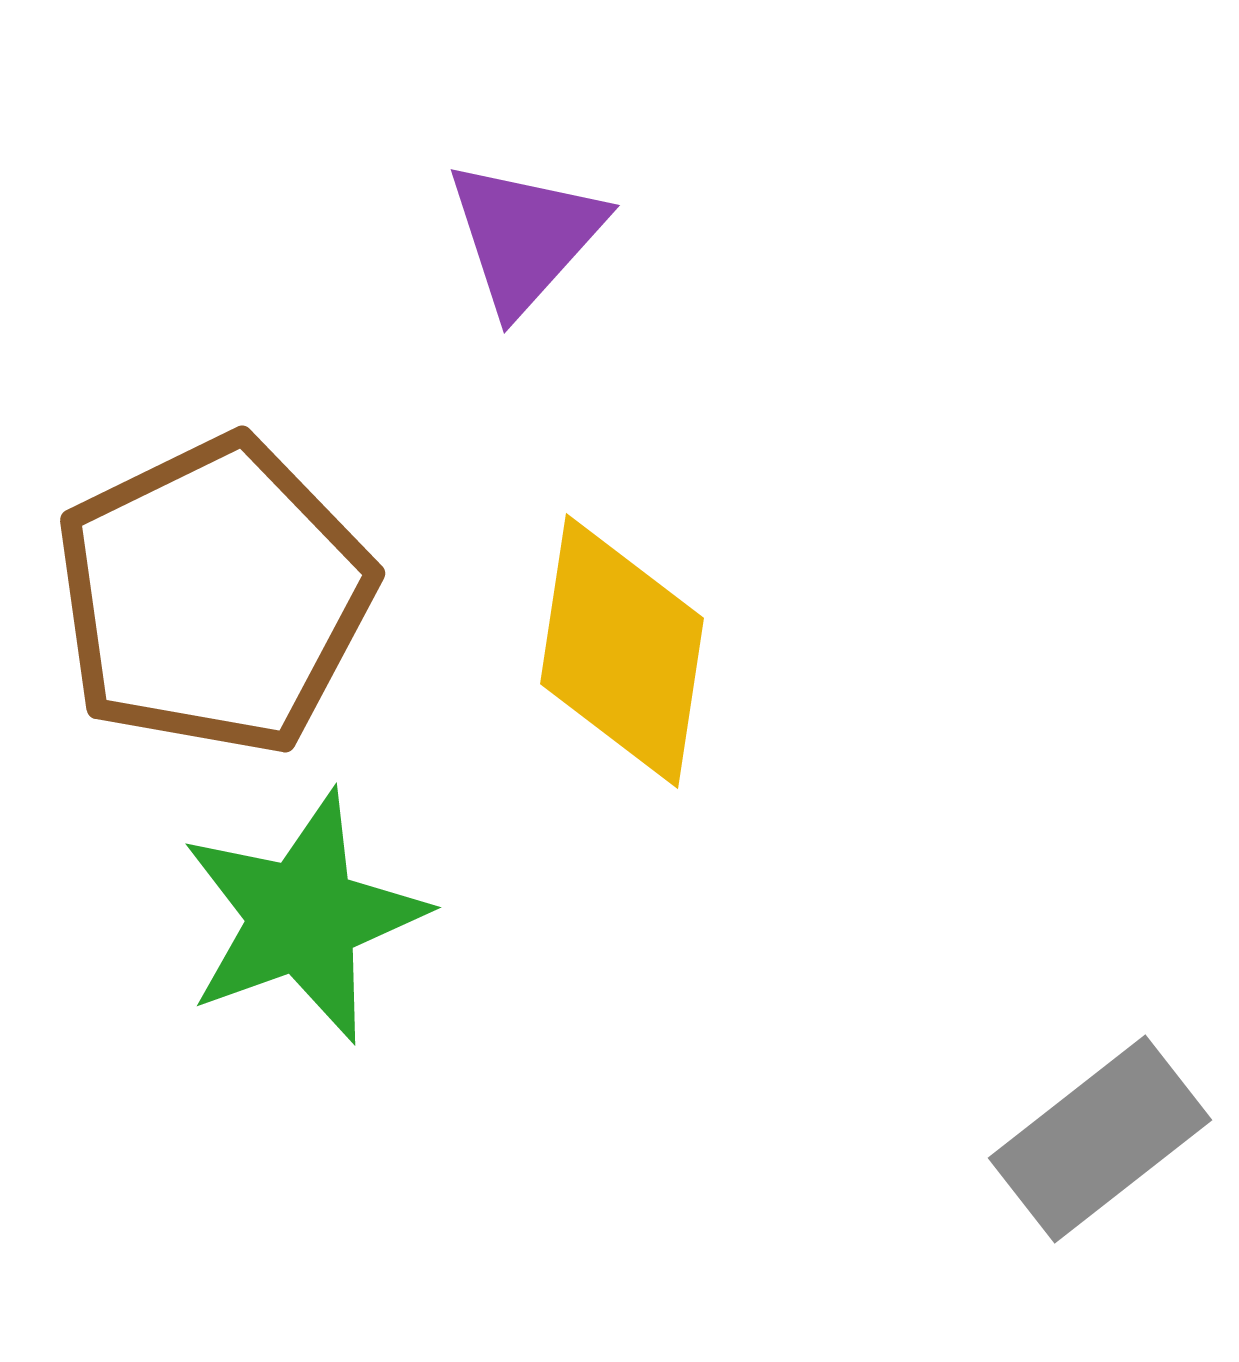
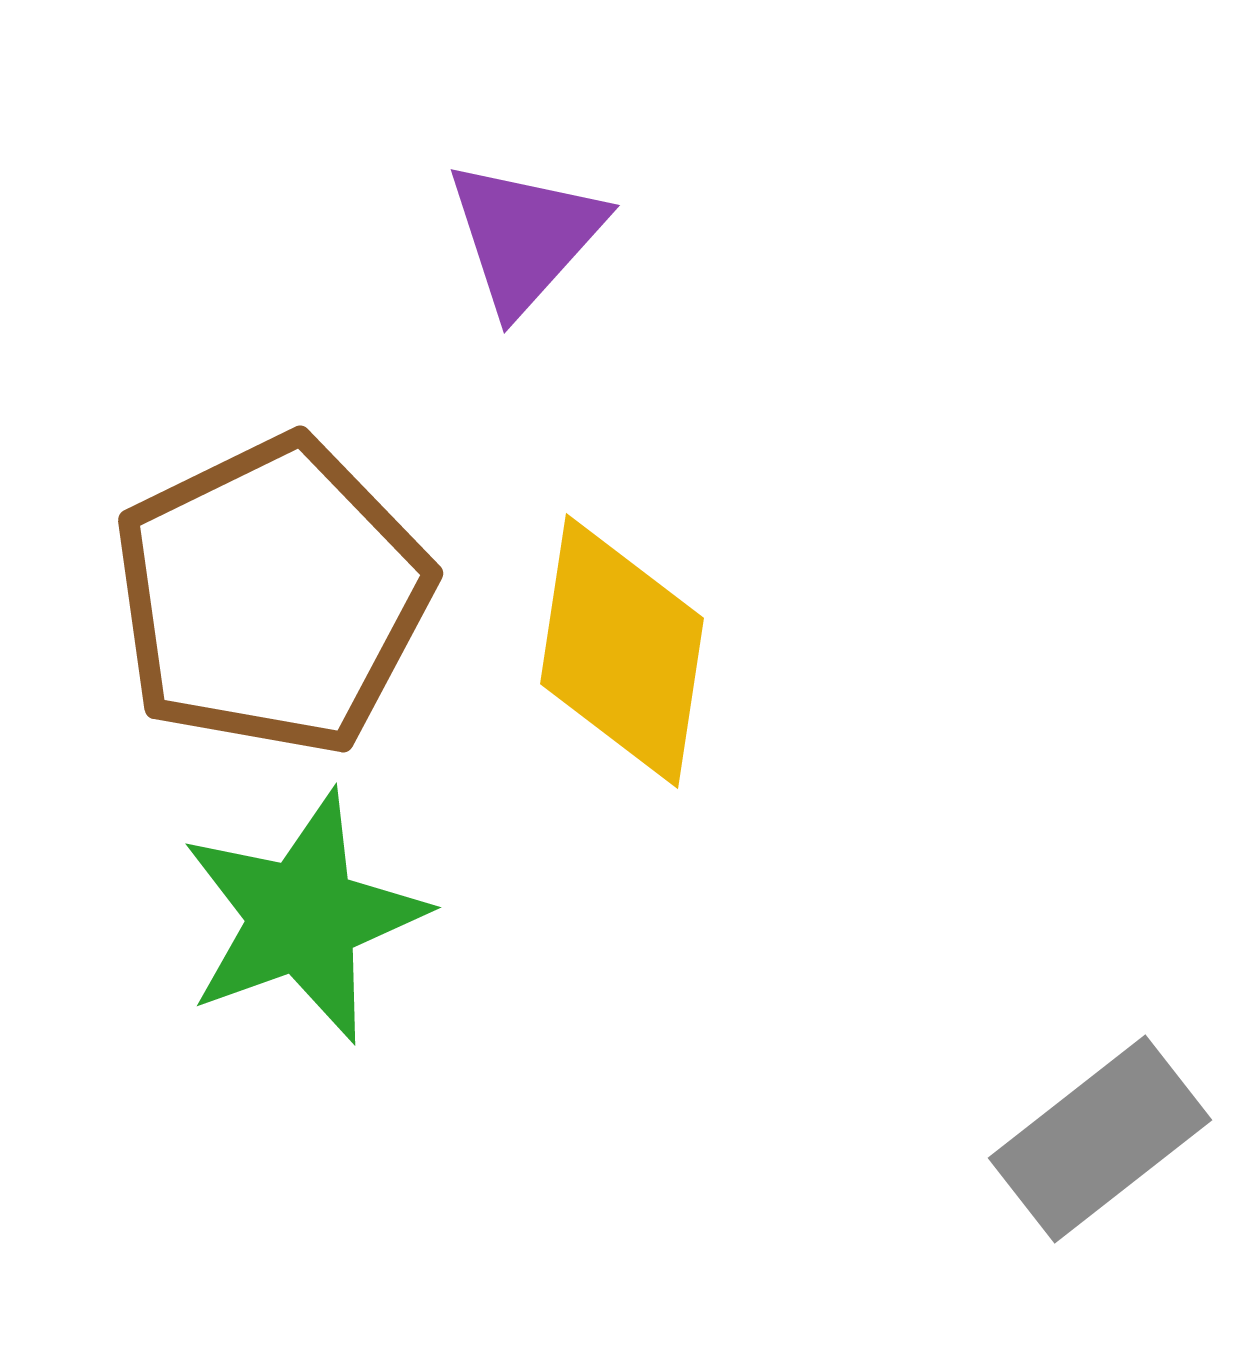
brown pentagon: moved 58 px right
